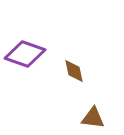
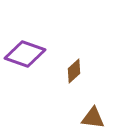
brown diamond: rotated 60 degrees clockwise
